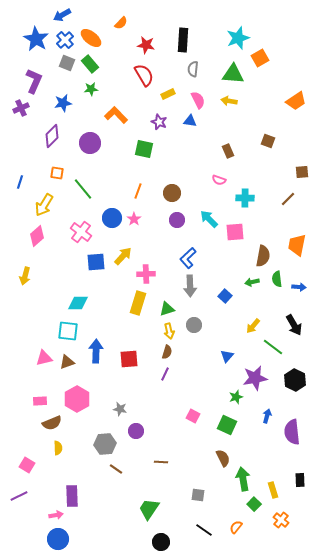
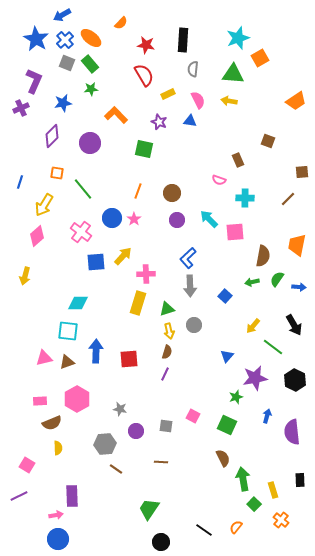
brown rectangle at (228, 151): moved 10 px right, 9 px down
green semicircle at (277, 279): rotated 42 degrees clockwise
gray square at (198, 495): moved 32 px left, 69 px up
